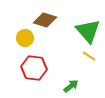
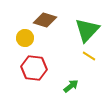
green triangle: moved 1 px left, 1 px up; rotated 24 degrees clockwise
